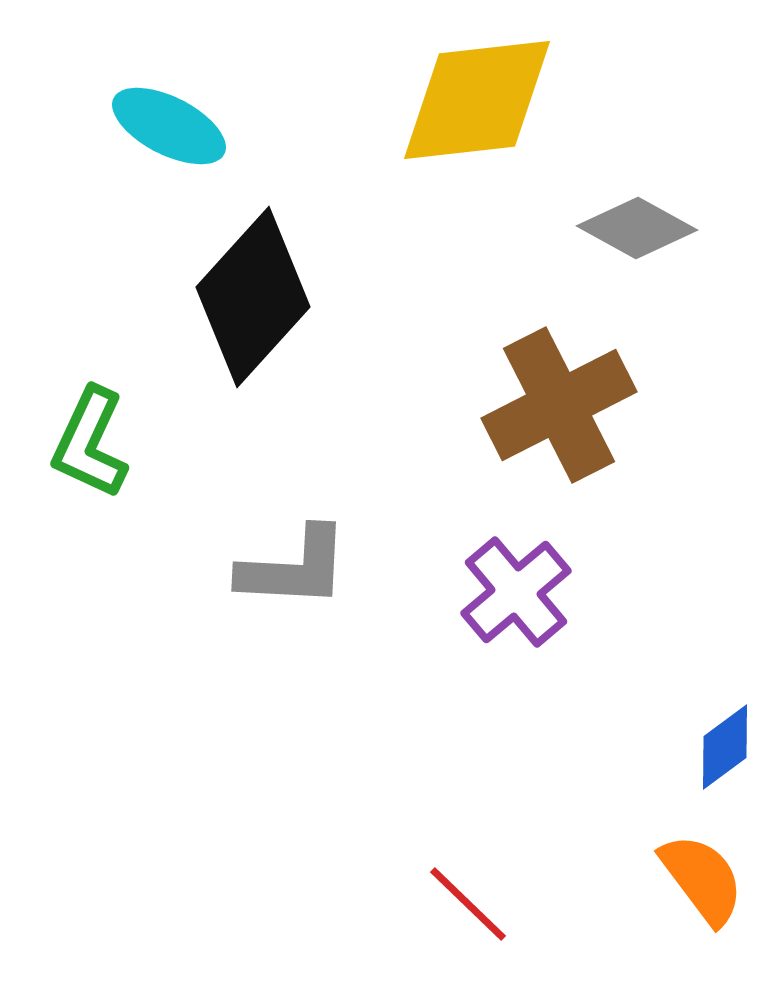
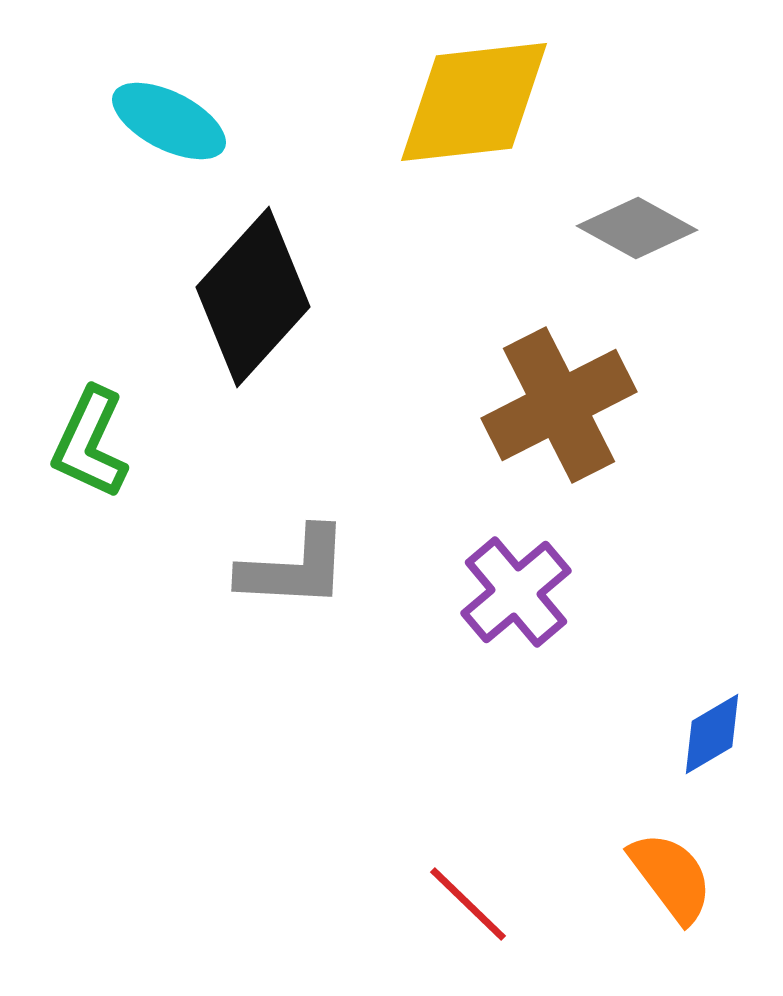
yellow diamond: moved 3 px left, 2 px down
cyan ellipse: moved 5 px up
blue diamond: moved 13 px left, 13 px up; rotated 6 degrees clockwise
orange semicircle: moved 31 px left, 2 px up
